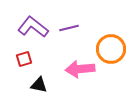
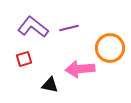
orange circle: moved 1 px left, 1 px up
black triangle: moved 11 px right
